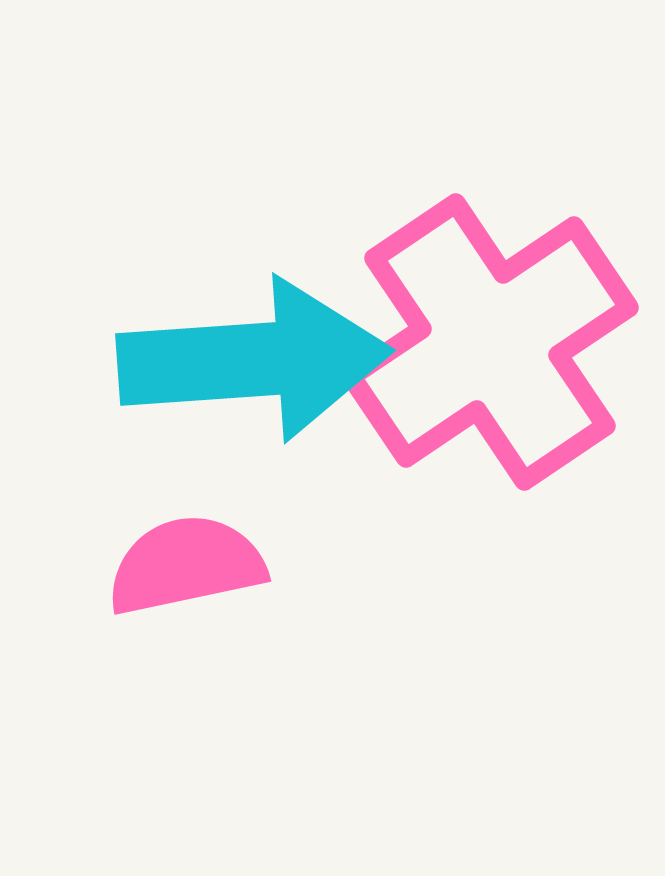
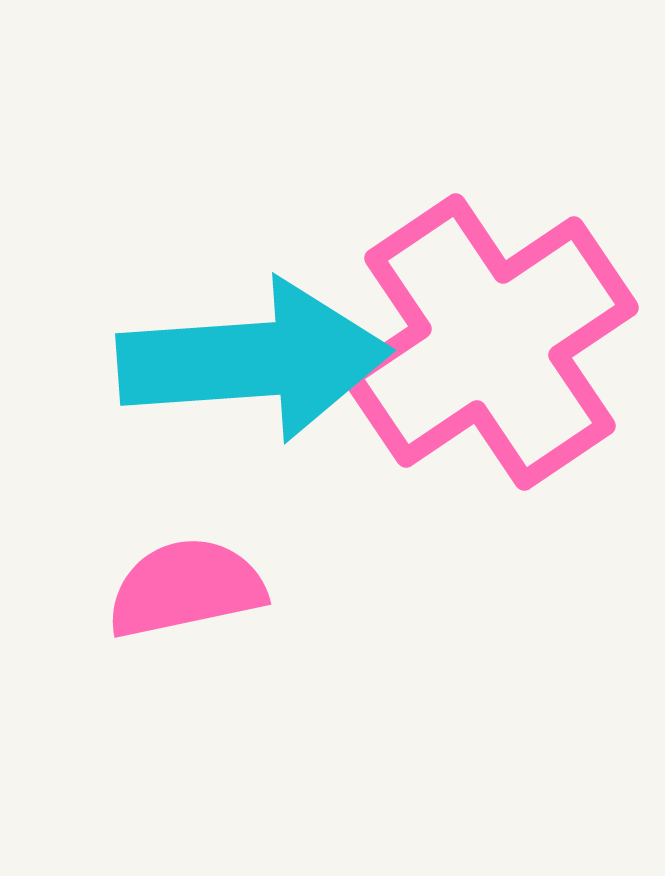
pink semicircle: moved 23 px down
